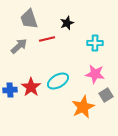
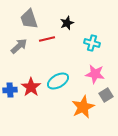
cyan cross: moved 3 px left; rotated 14 degrees clockwise
